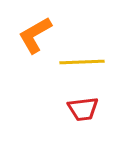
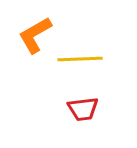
yellow line: moved 2 px left, 3 px up
